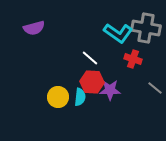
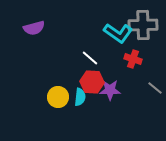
gray cross: moved 3 px left, 3 px up; rotated 12 degrees counterclockwise
